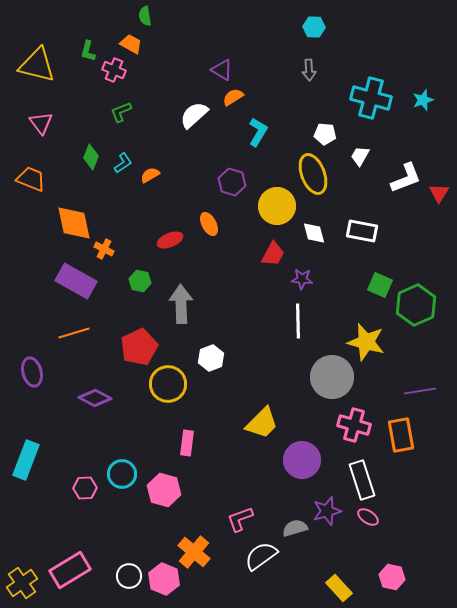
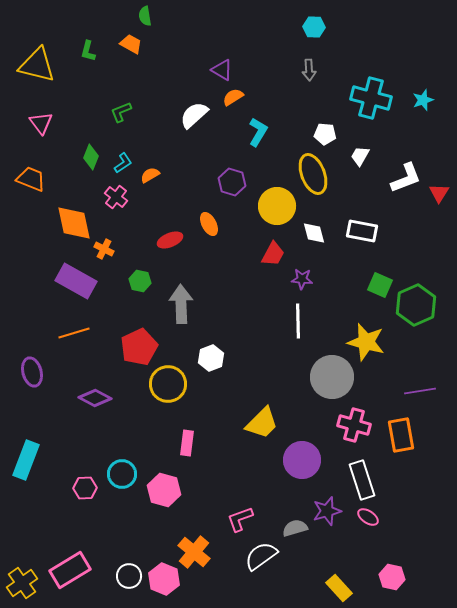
pink cross at (114, 70): moved 2 px right, 127 px down; rotated 15 degrees clockwise
